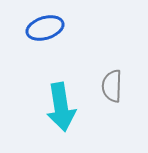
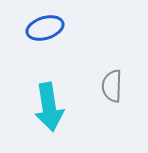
cyan arrow: moved 12 px left
